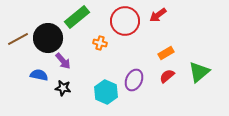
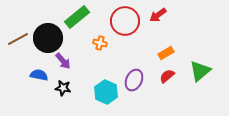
green triangle: moved 1 px right, 1 px up
